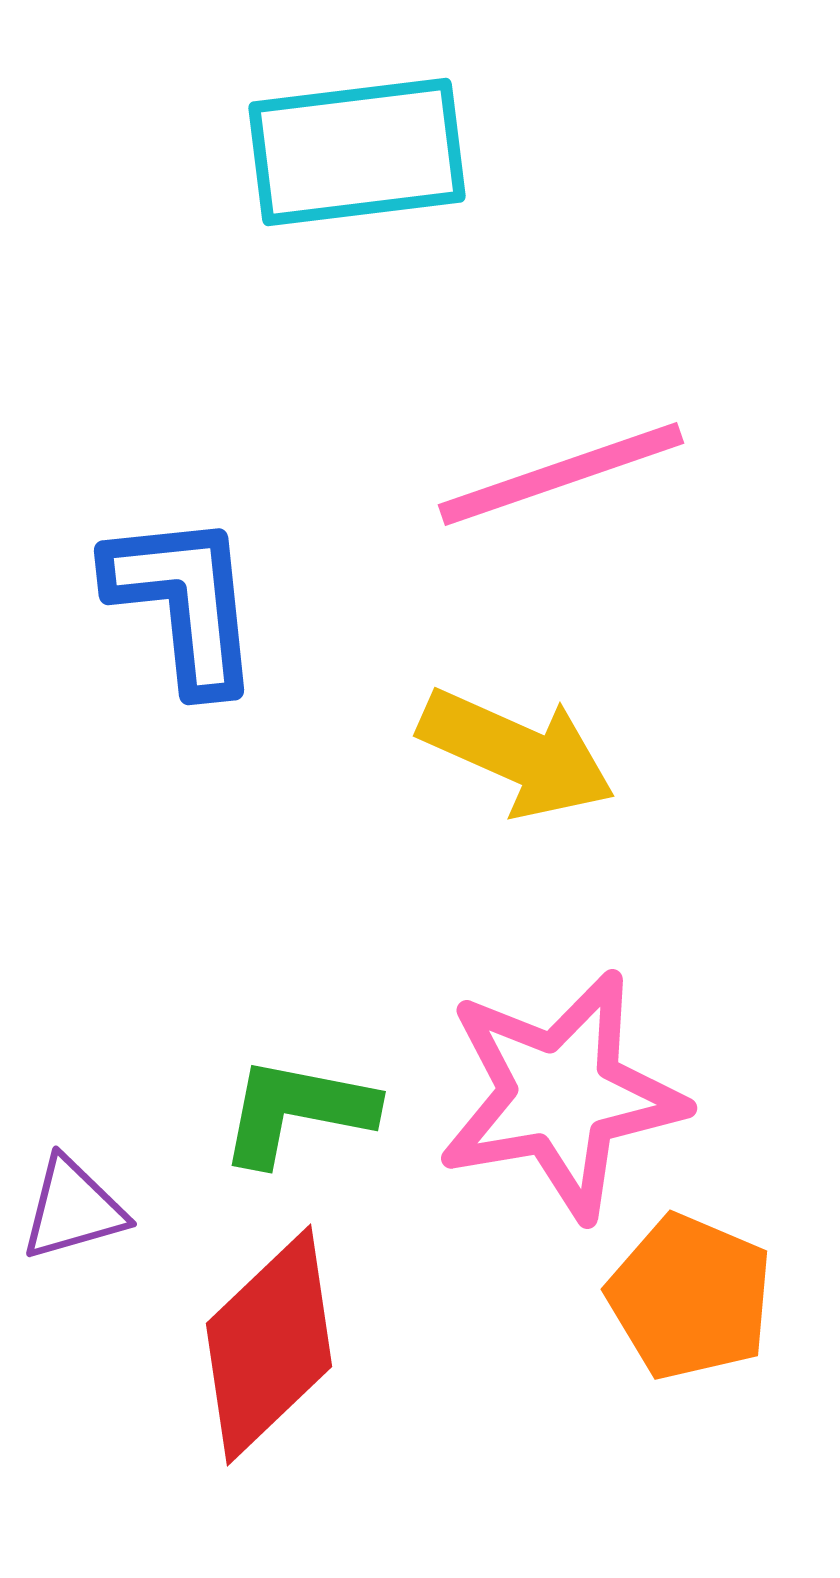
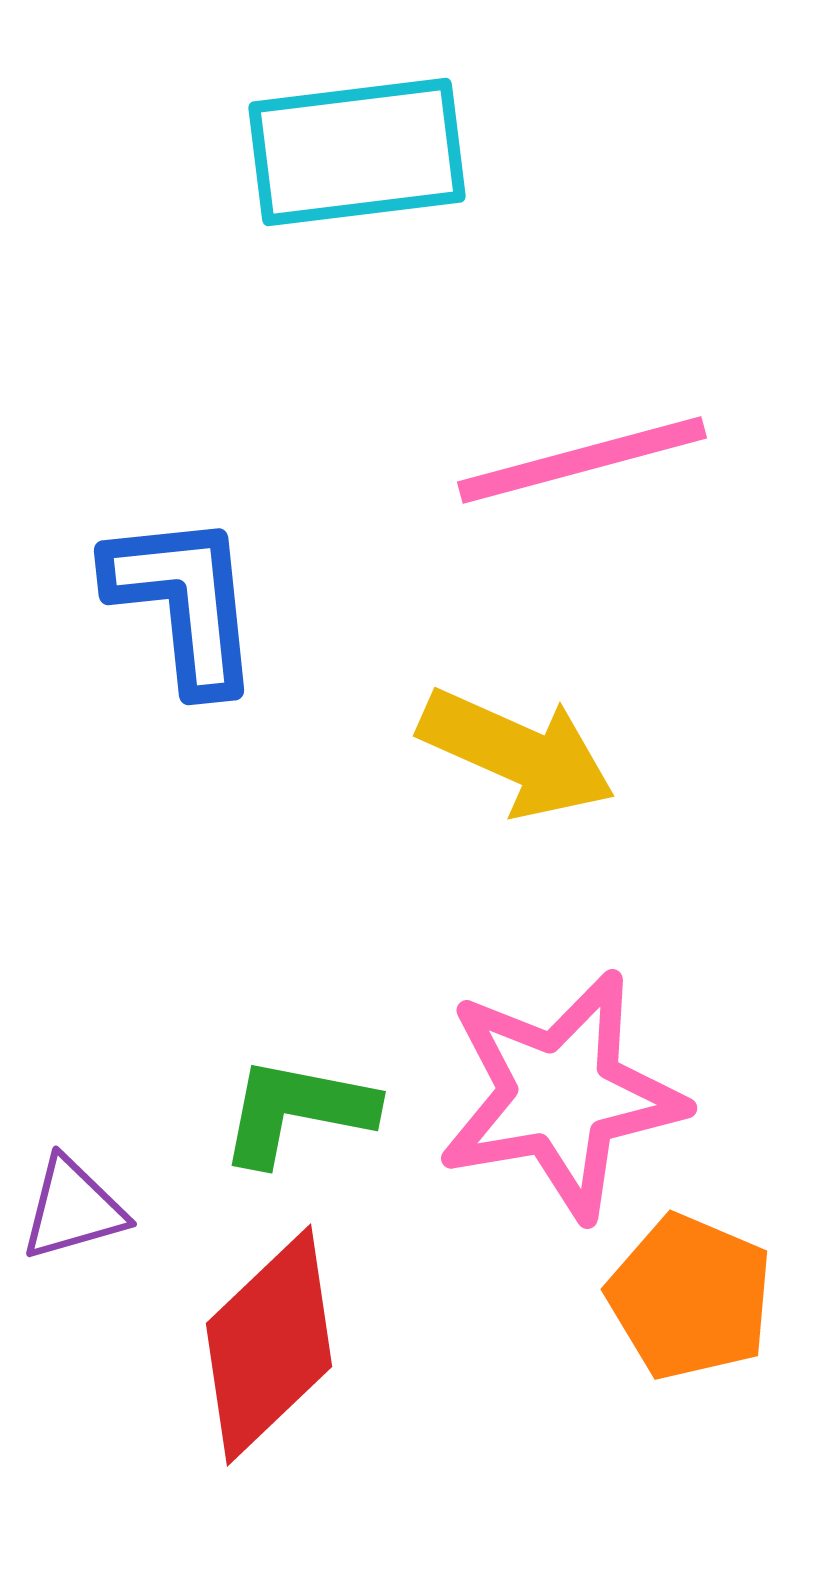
pink line: moved 21 px right, 14 px up; rotated 4 degrees clockwise
